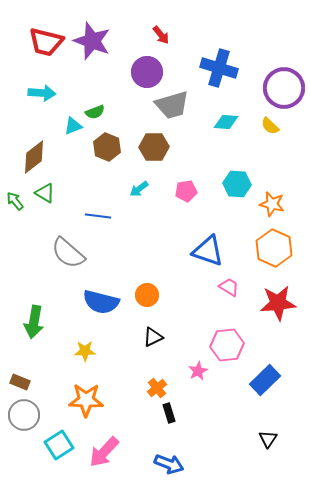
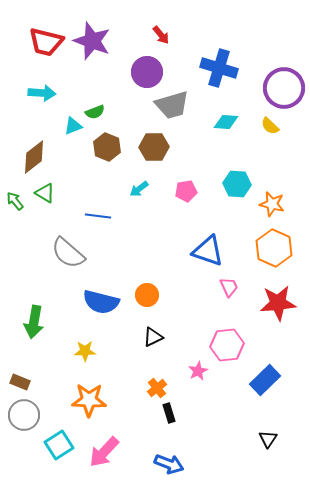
pink trapezoid at (229, 287): rotated 35 degrees clockwise
orange star at (86, 400): moved 3 px right
